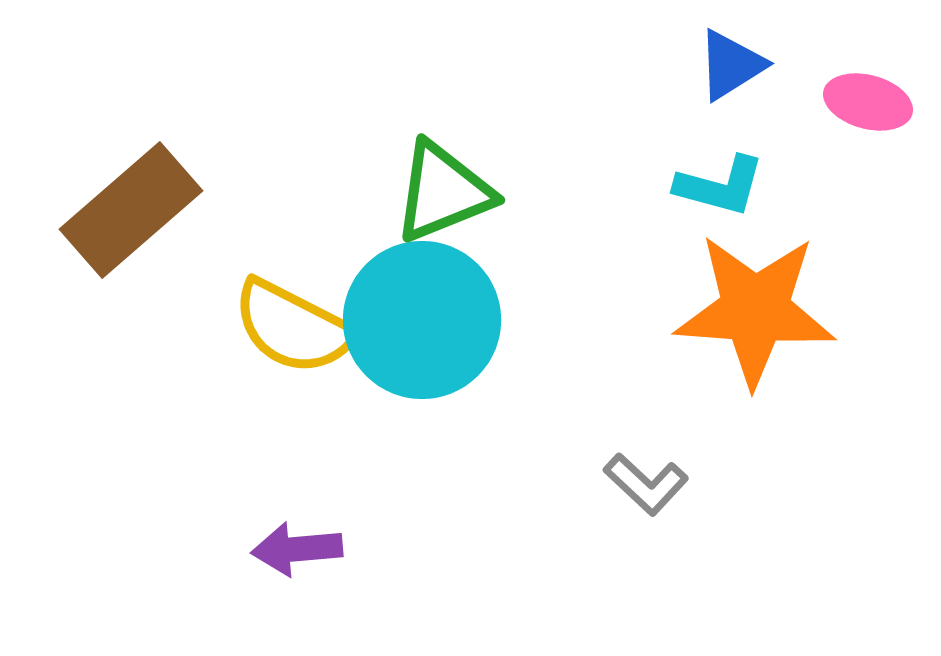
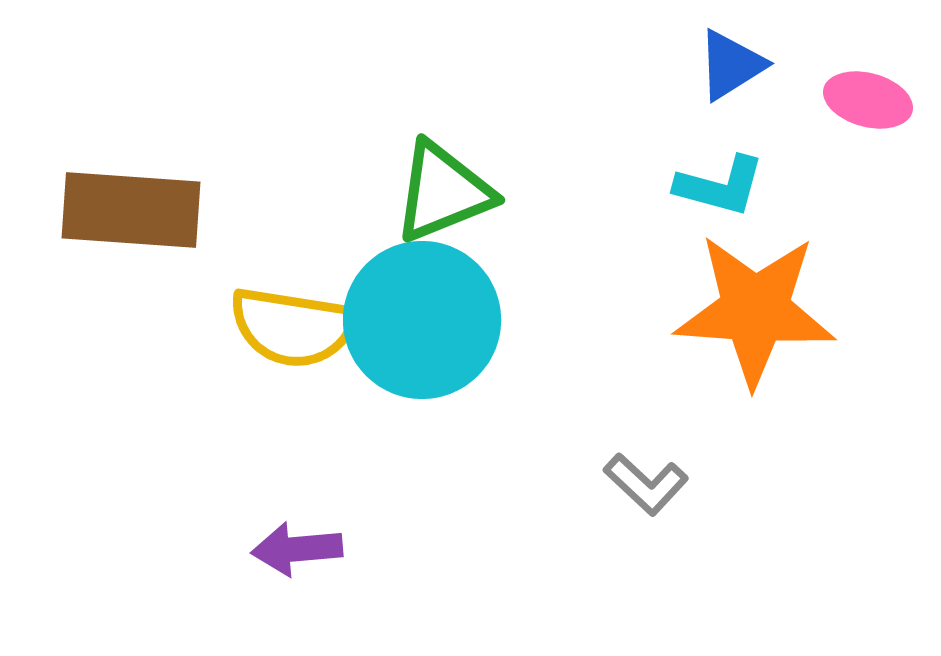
pink ellipse: moved 2 px up
brown rectangle: rotated 45 degrees clockwise
yellow semicircle: rotated 18 degrees counterclockwise
